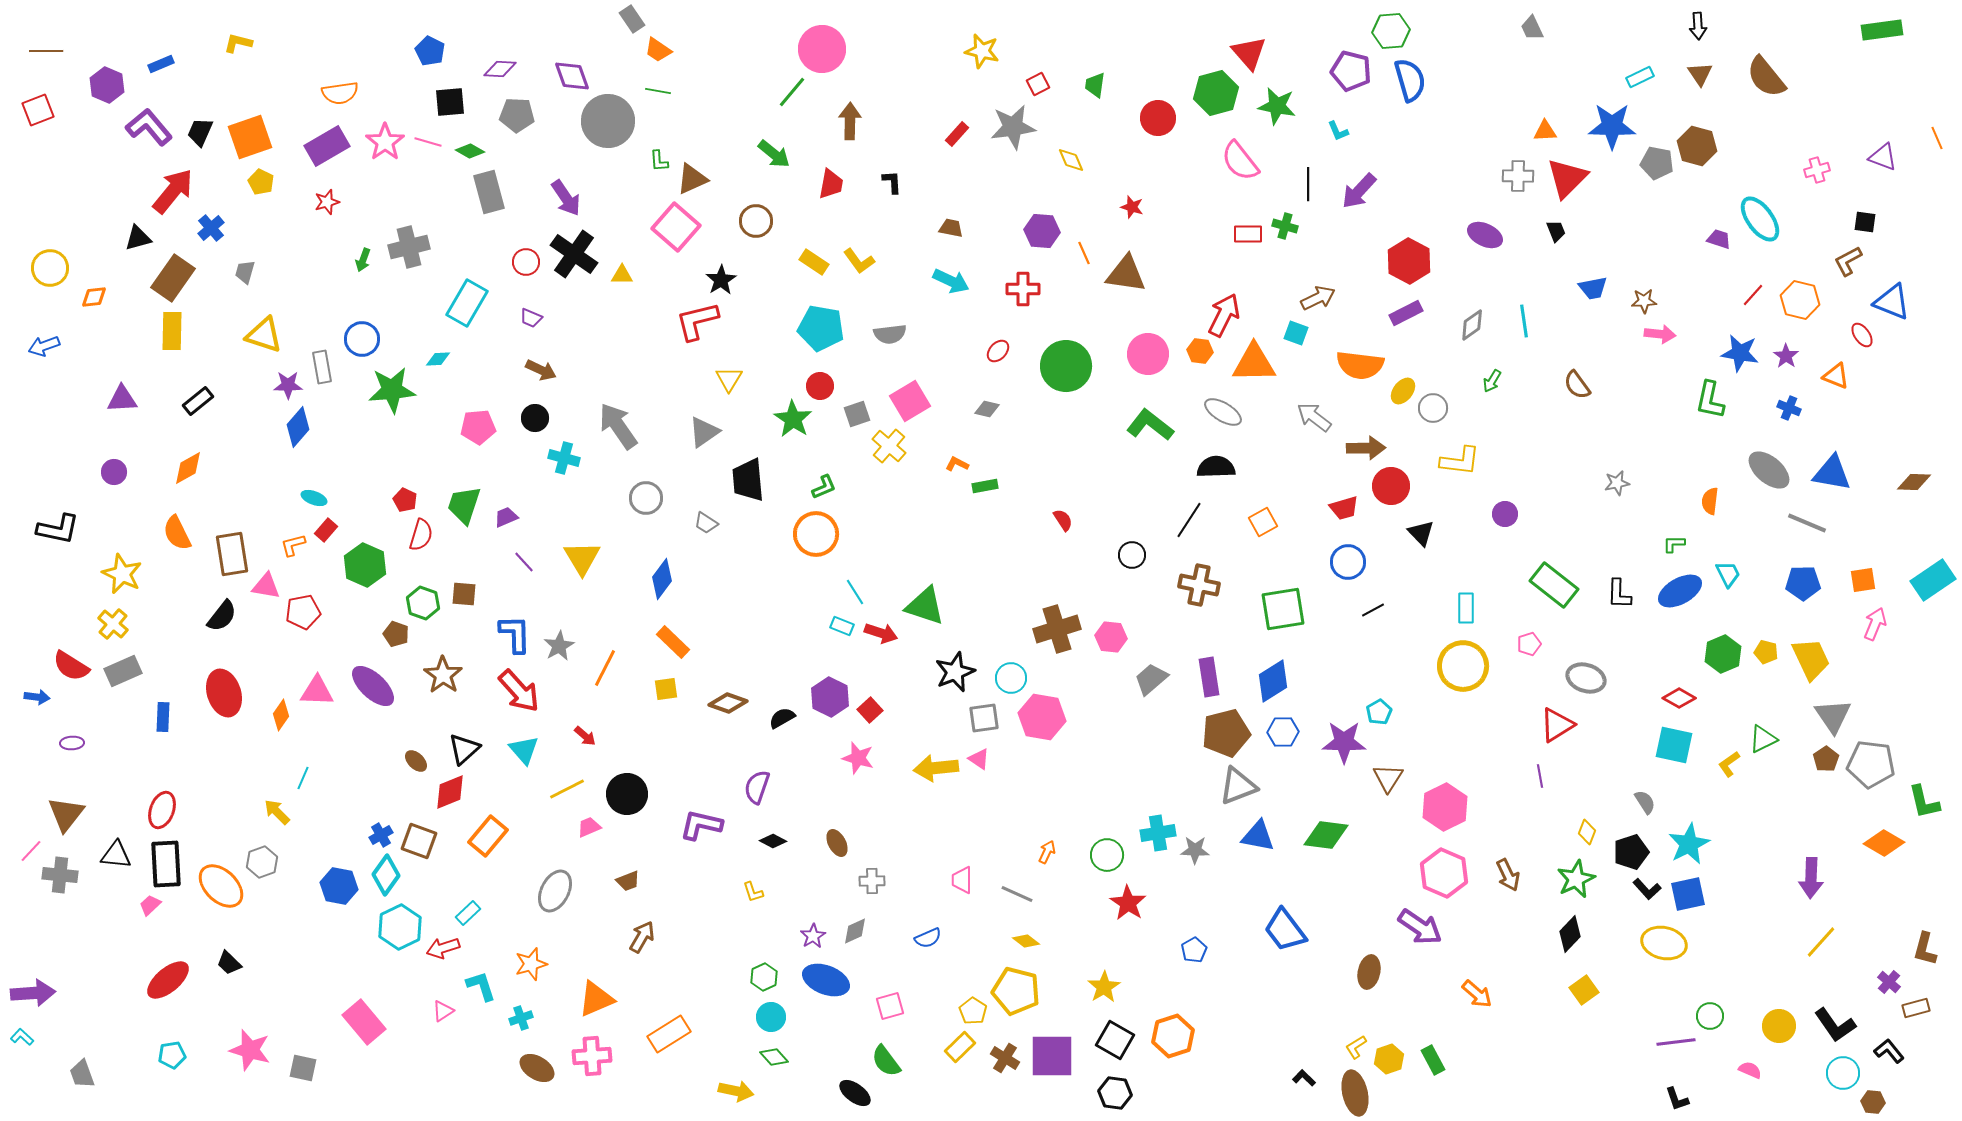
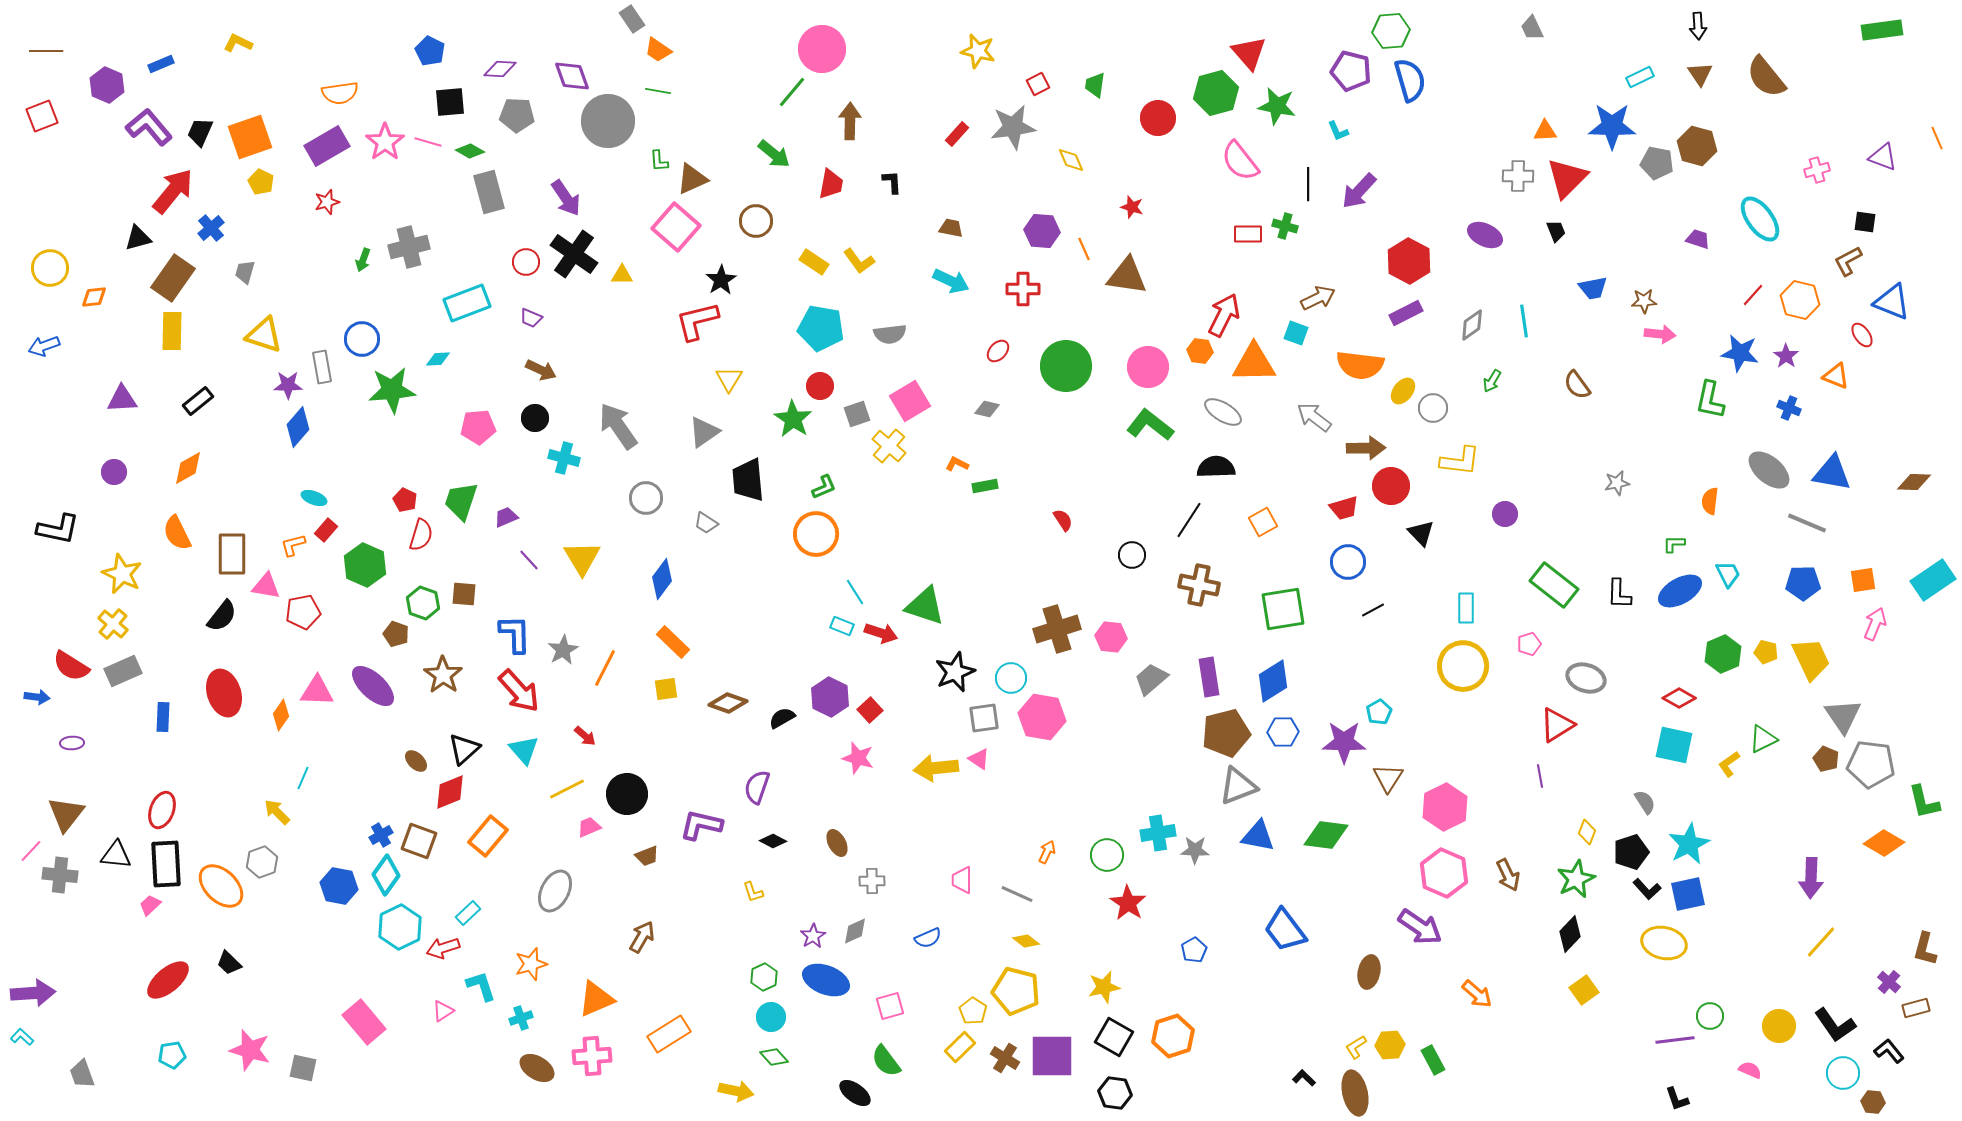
yellow L-shape at (238, 43): rotated 12 degrees clockwise
yellow star at (982, 51): moved 4 px left
red square at (38, 110): moved 4 px right, 6 px down
purple trapezoid at (1719, 239): moved 21 px left
orange line at (1084, 253): moved 4 px up
brown triangle at (1126, 274): moved 1 px right, 2 px down
cyan rectangle at (467, 303): rotated 39 degrees clockwise
pink circle at (1148, 354): moved 13 px down
green trapezoid at (464, 505): moved 3 px left, 4 px up
brown rectangle at (232, 554): rotated 9 degrees clockwise
purple line at (524, 562): moved 5 px right, 2 px up
gray star at (559, 646): moved 4 px right, 4 px down
gray triangle at (1833, 716): moved 10 px right
brown pentagon at (1826, 759): rotated 15 degrees counterclockwise
brown trapezoid at (628, 881): moved 19 px right, 25 px up
yellow star at (1104, 987): rotated 20 degrees clockwise
black square at (1115, 1040): moved 1 px left, 3 px up
purple line at (1676, 1042): moved 1 px left, 2 px up
yellow hexagon at (1389, 1059): moved 1 px right, 14 px up; rotated 16 degrees clockwise
